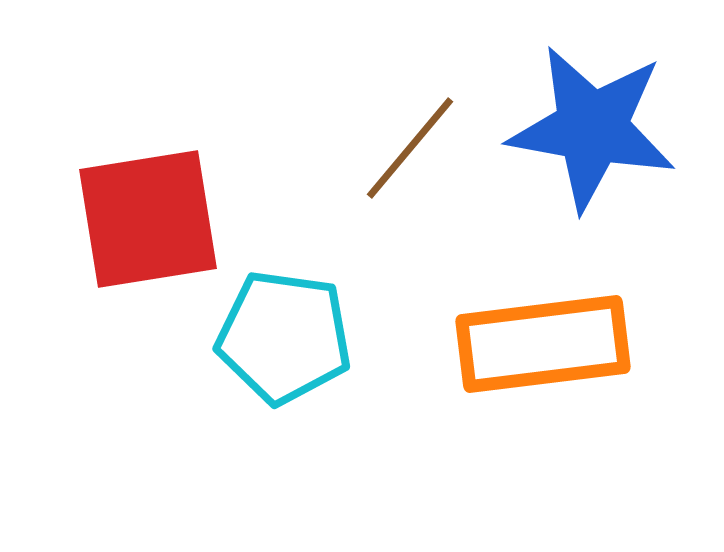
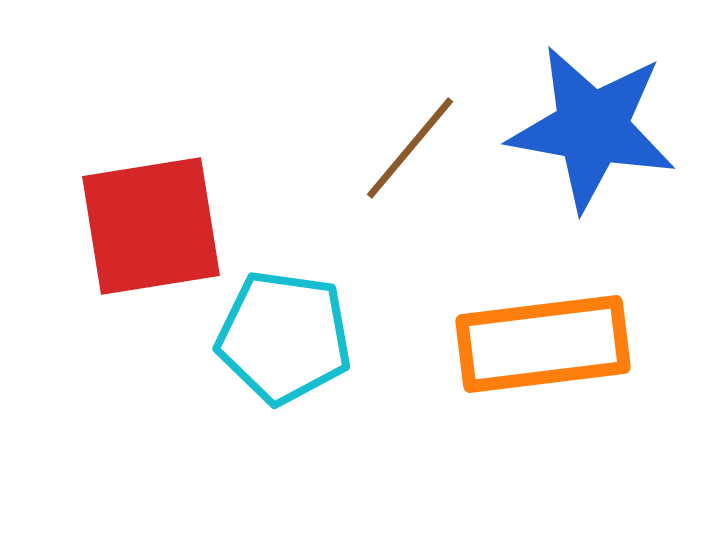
red square: moved 3 px right, 7 px down
